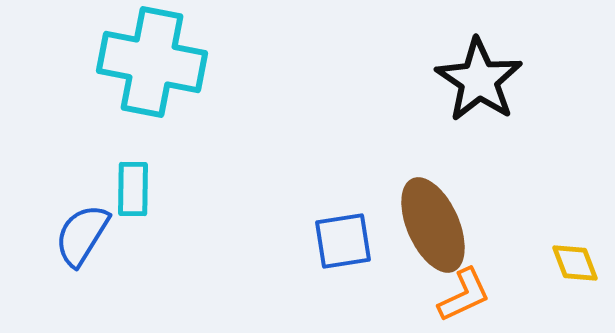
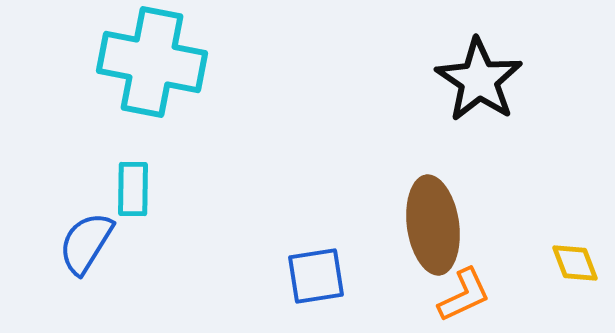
brown ellipse: rotated 16 degrees clockwise
blue semicircle: moved 4 px right, 8 px down
blue square: moved 27 px left, 35 px down
